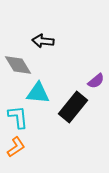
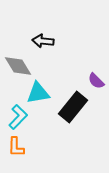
gray diamond: moved 1 px down
purple semicircle: rotated 84 degrees clockwise
cyan triangle: rotated 15 degrees counterclockwise
cyan L-shape: rotated 50 degrees clockwise
orange L-shape: rotated 125 degrees clockwise
